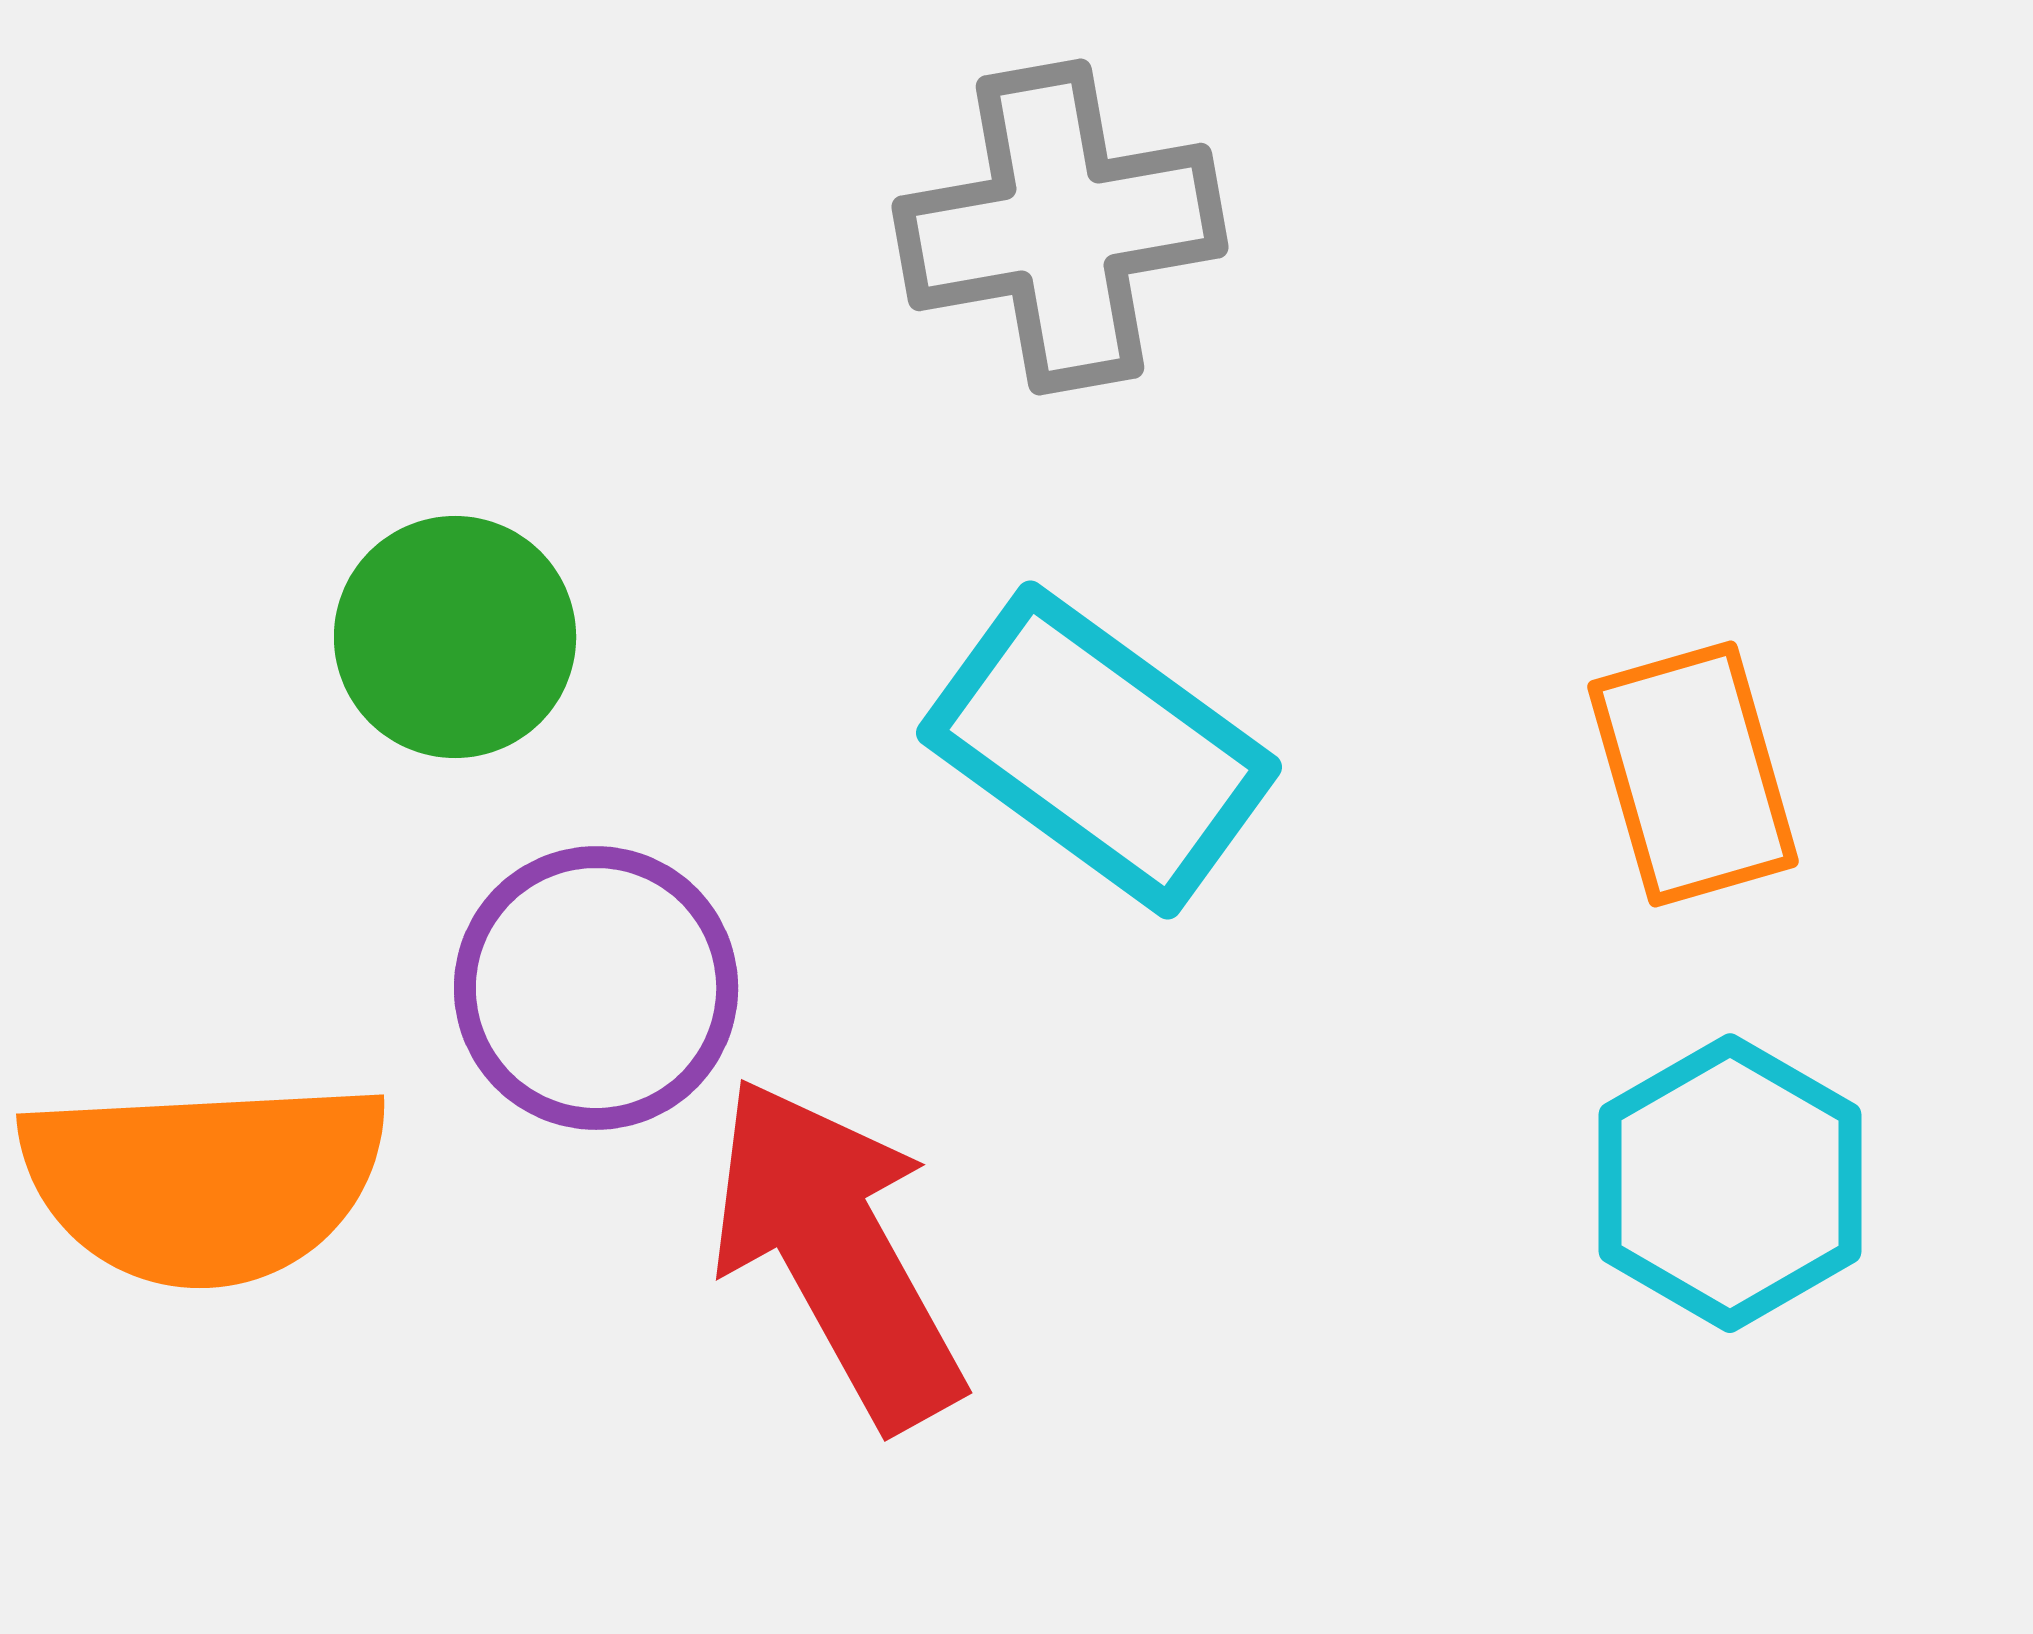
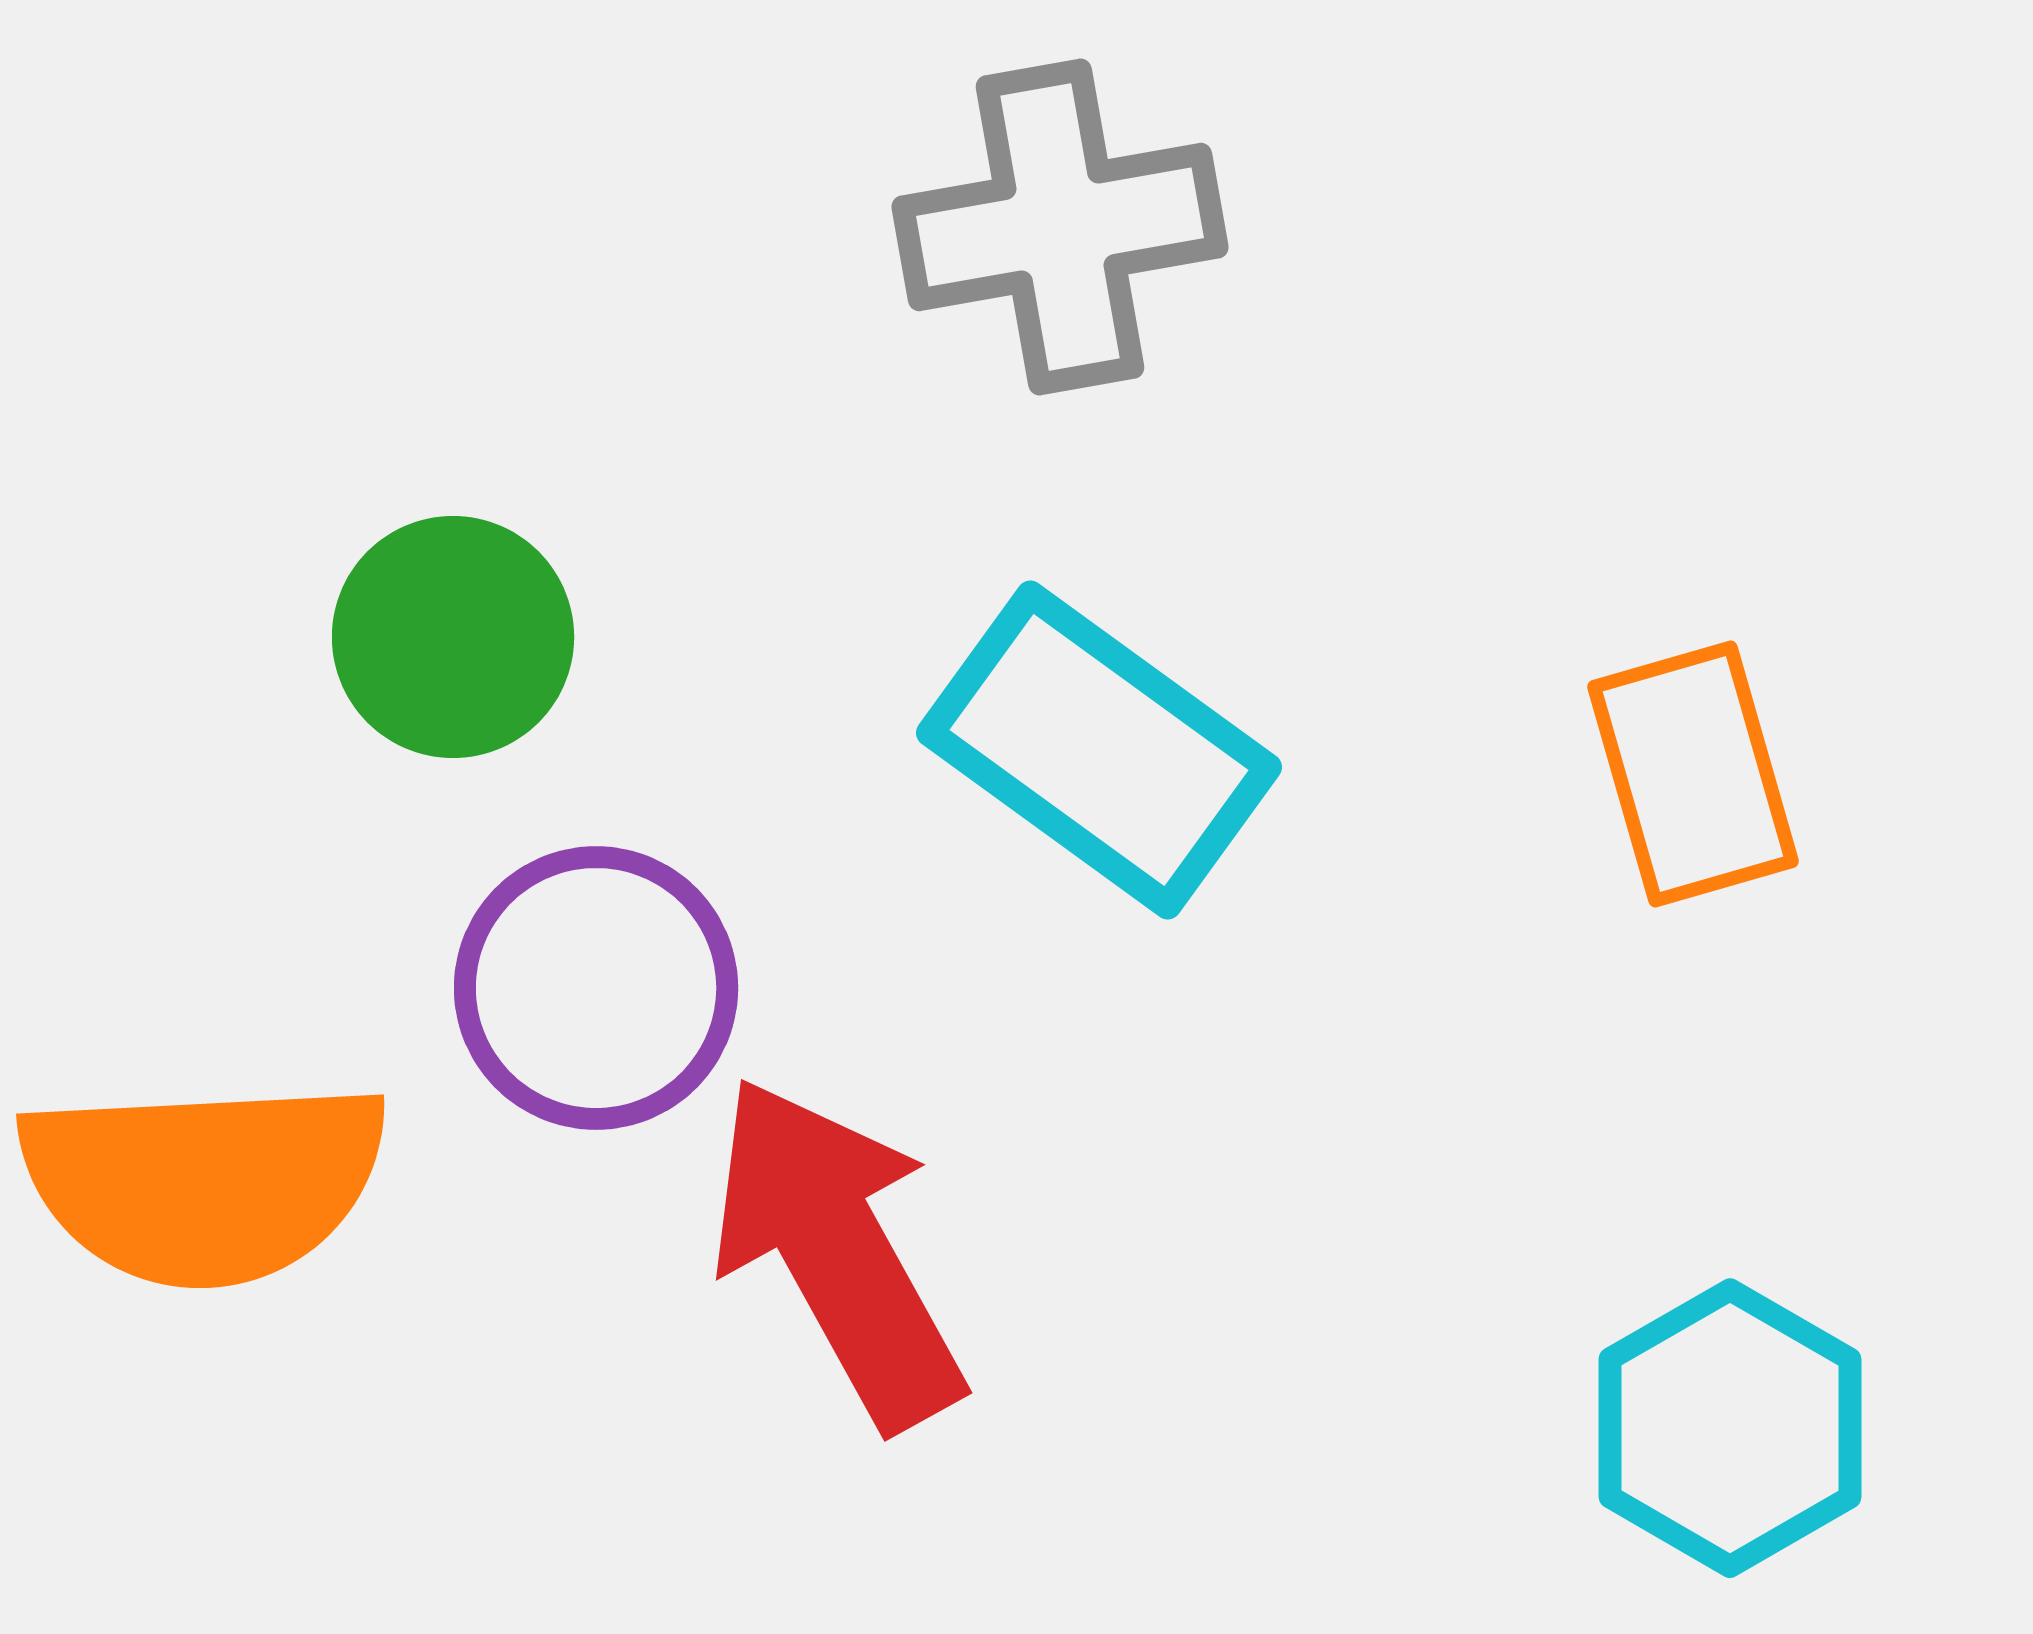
green circle: moved 2 px left
cyan hexagon: moved 245 px down
